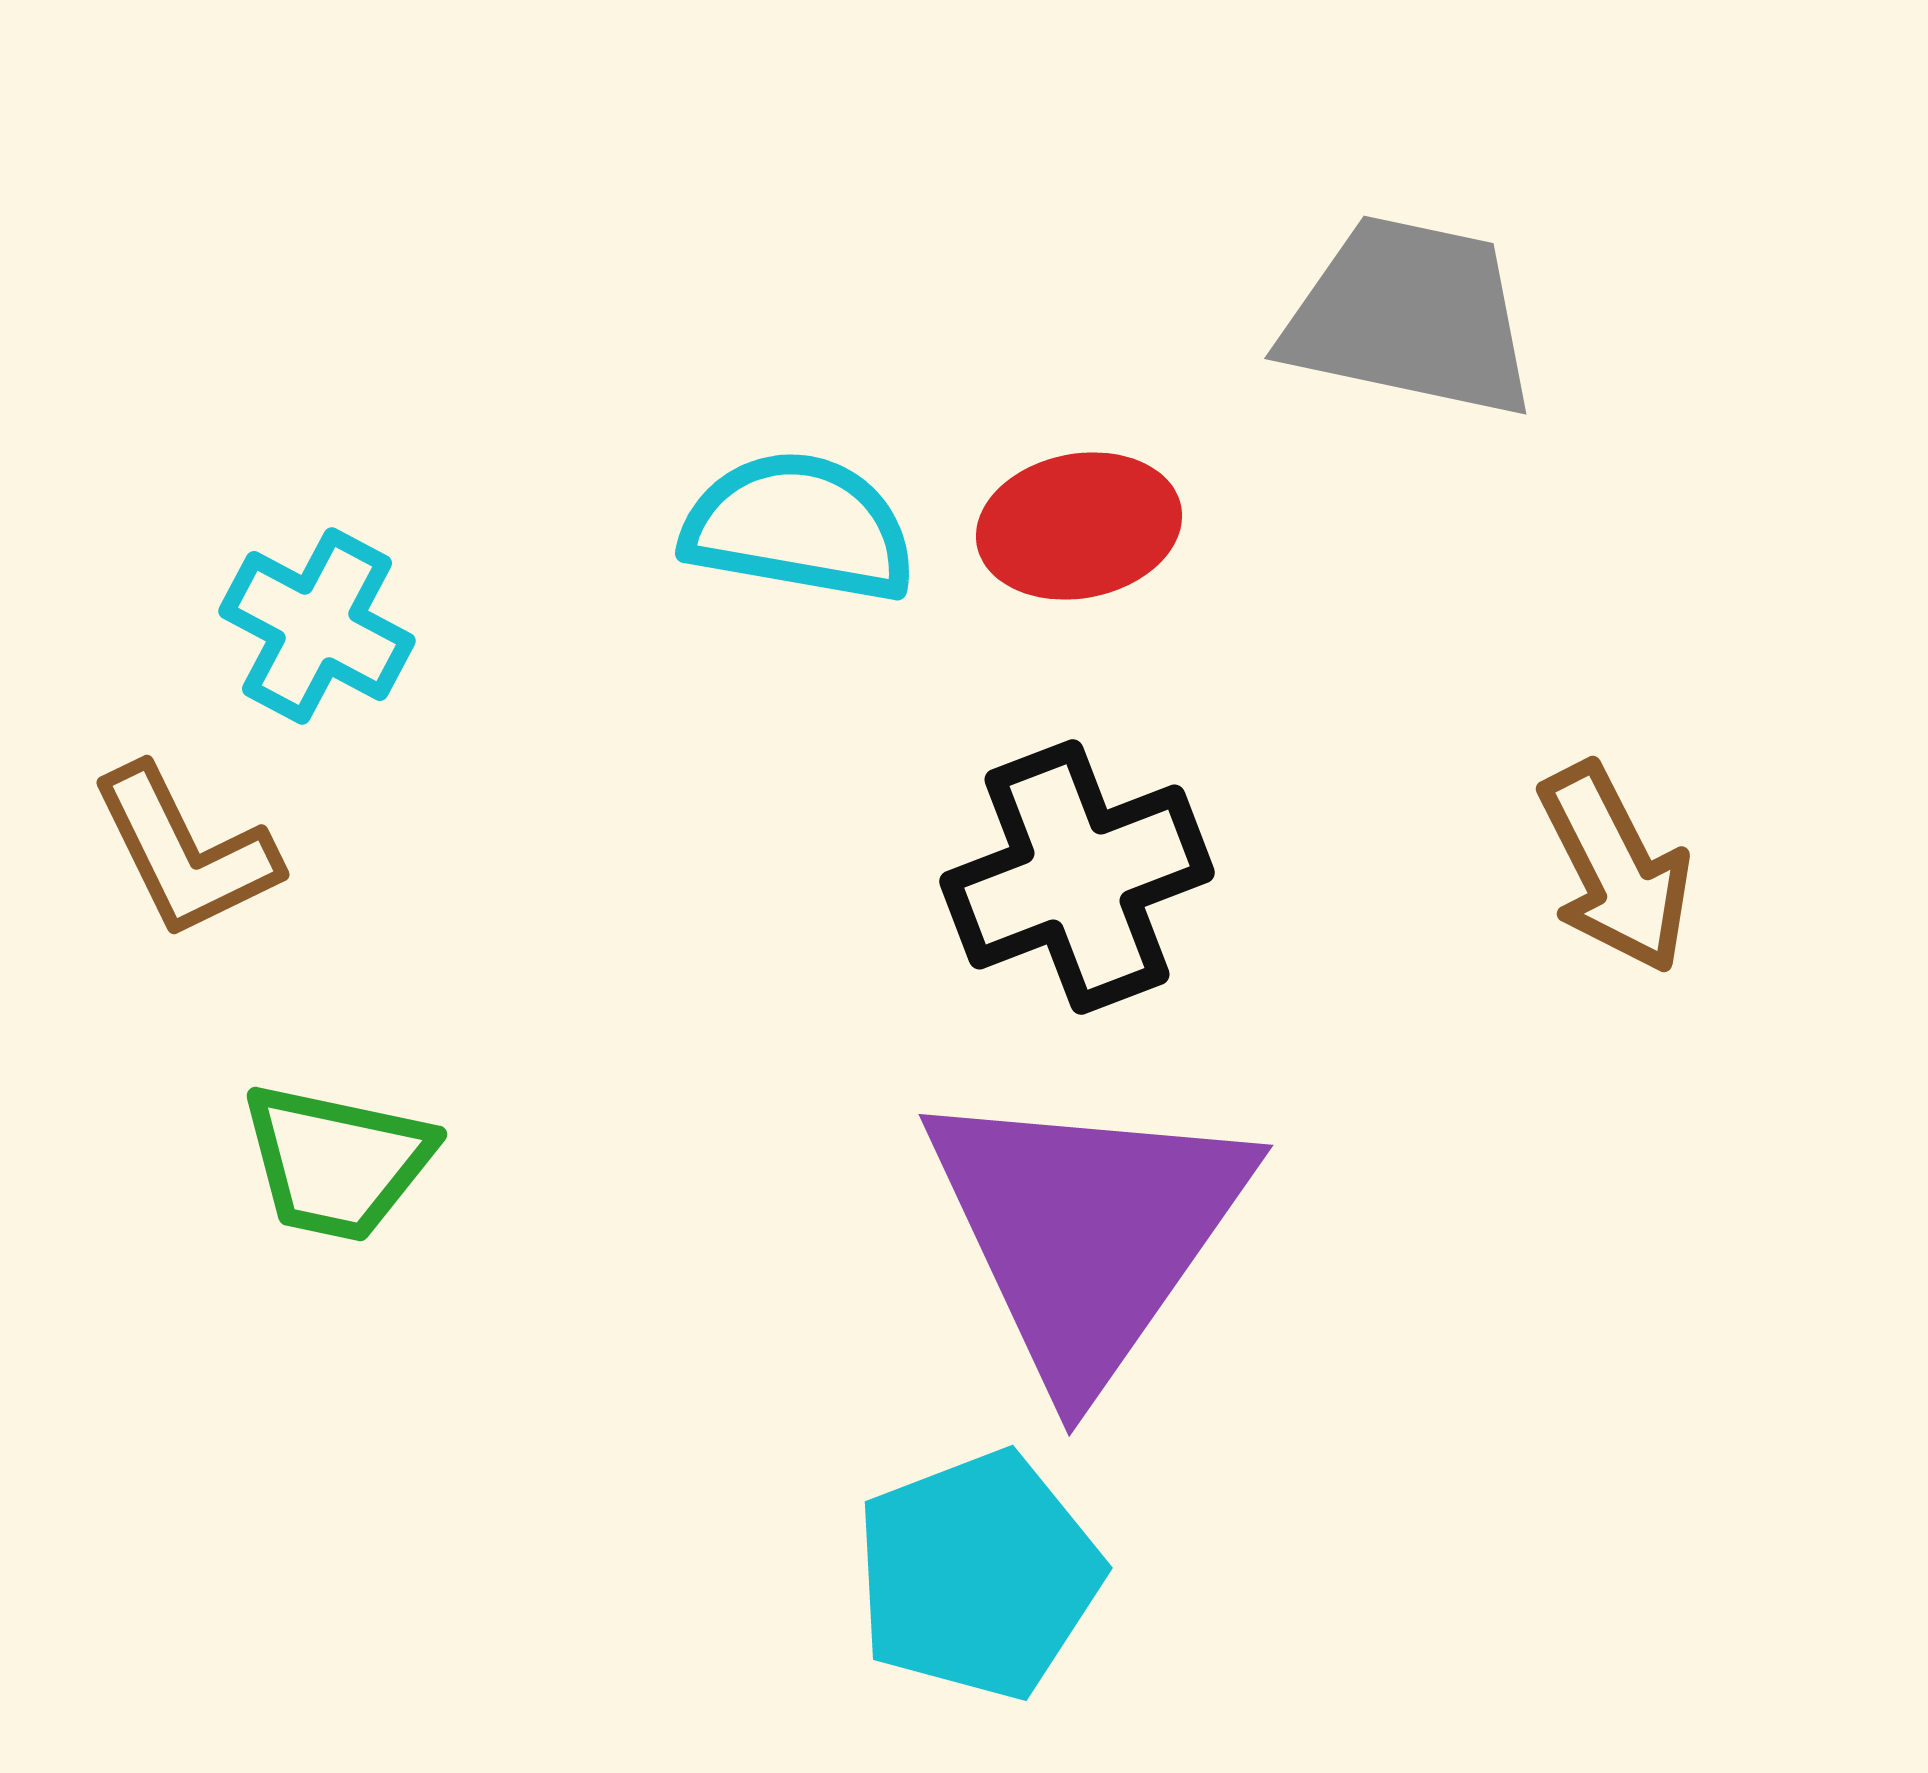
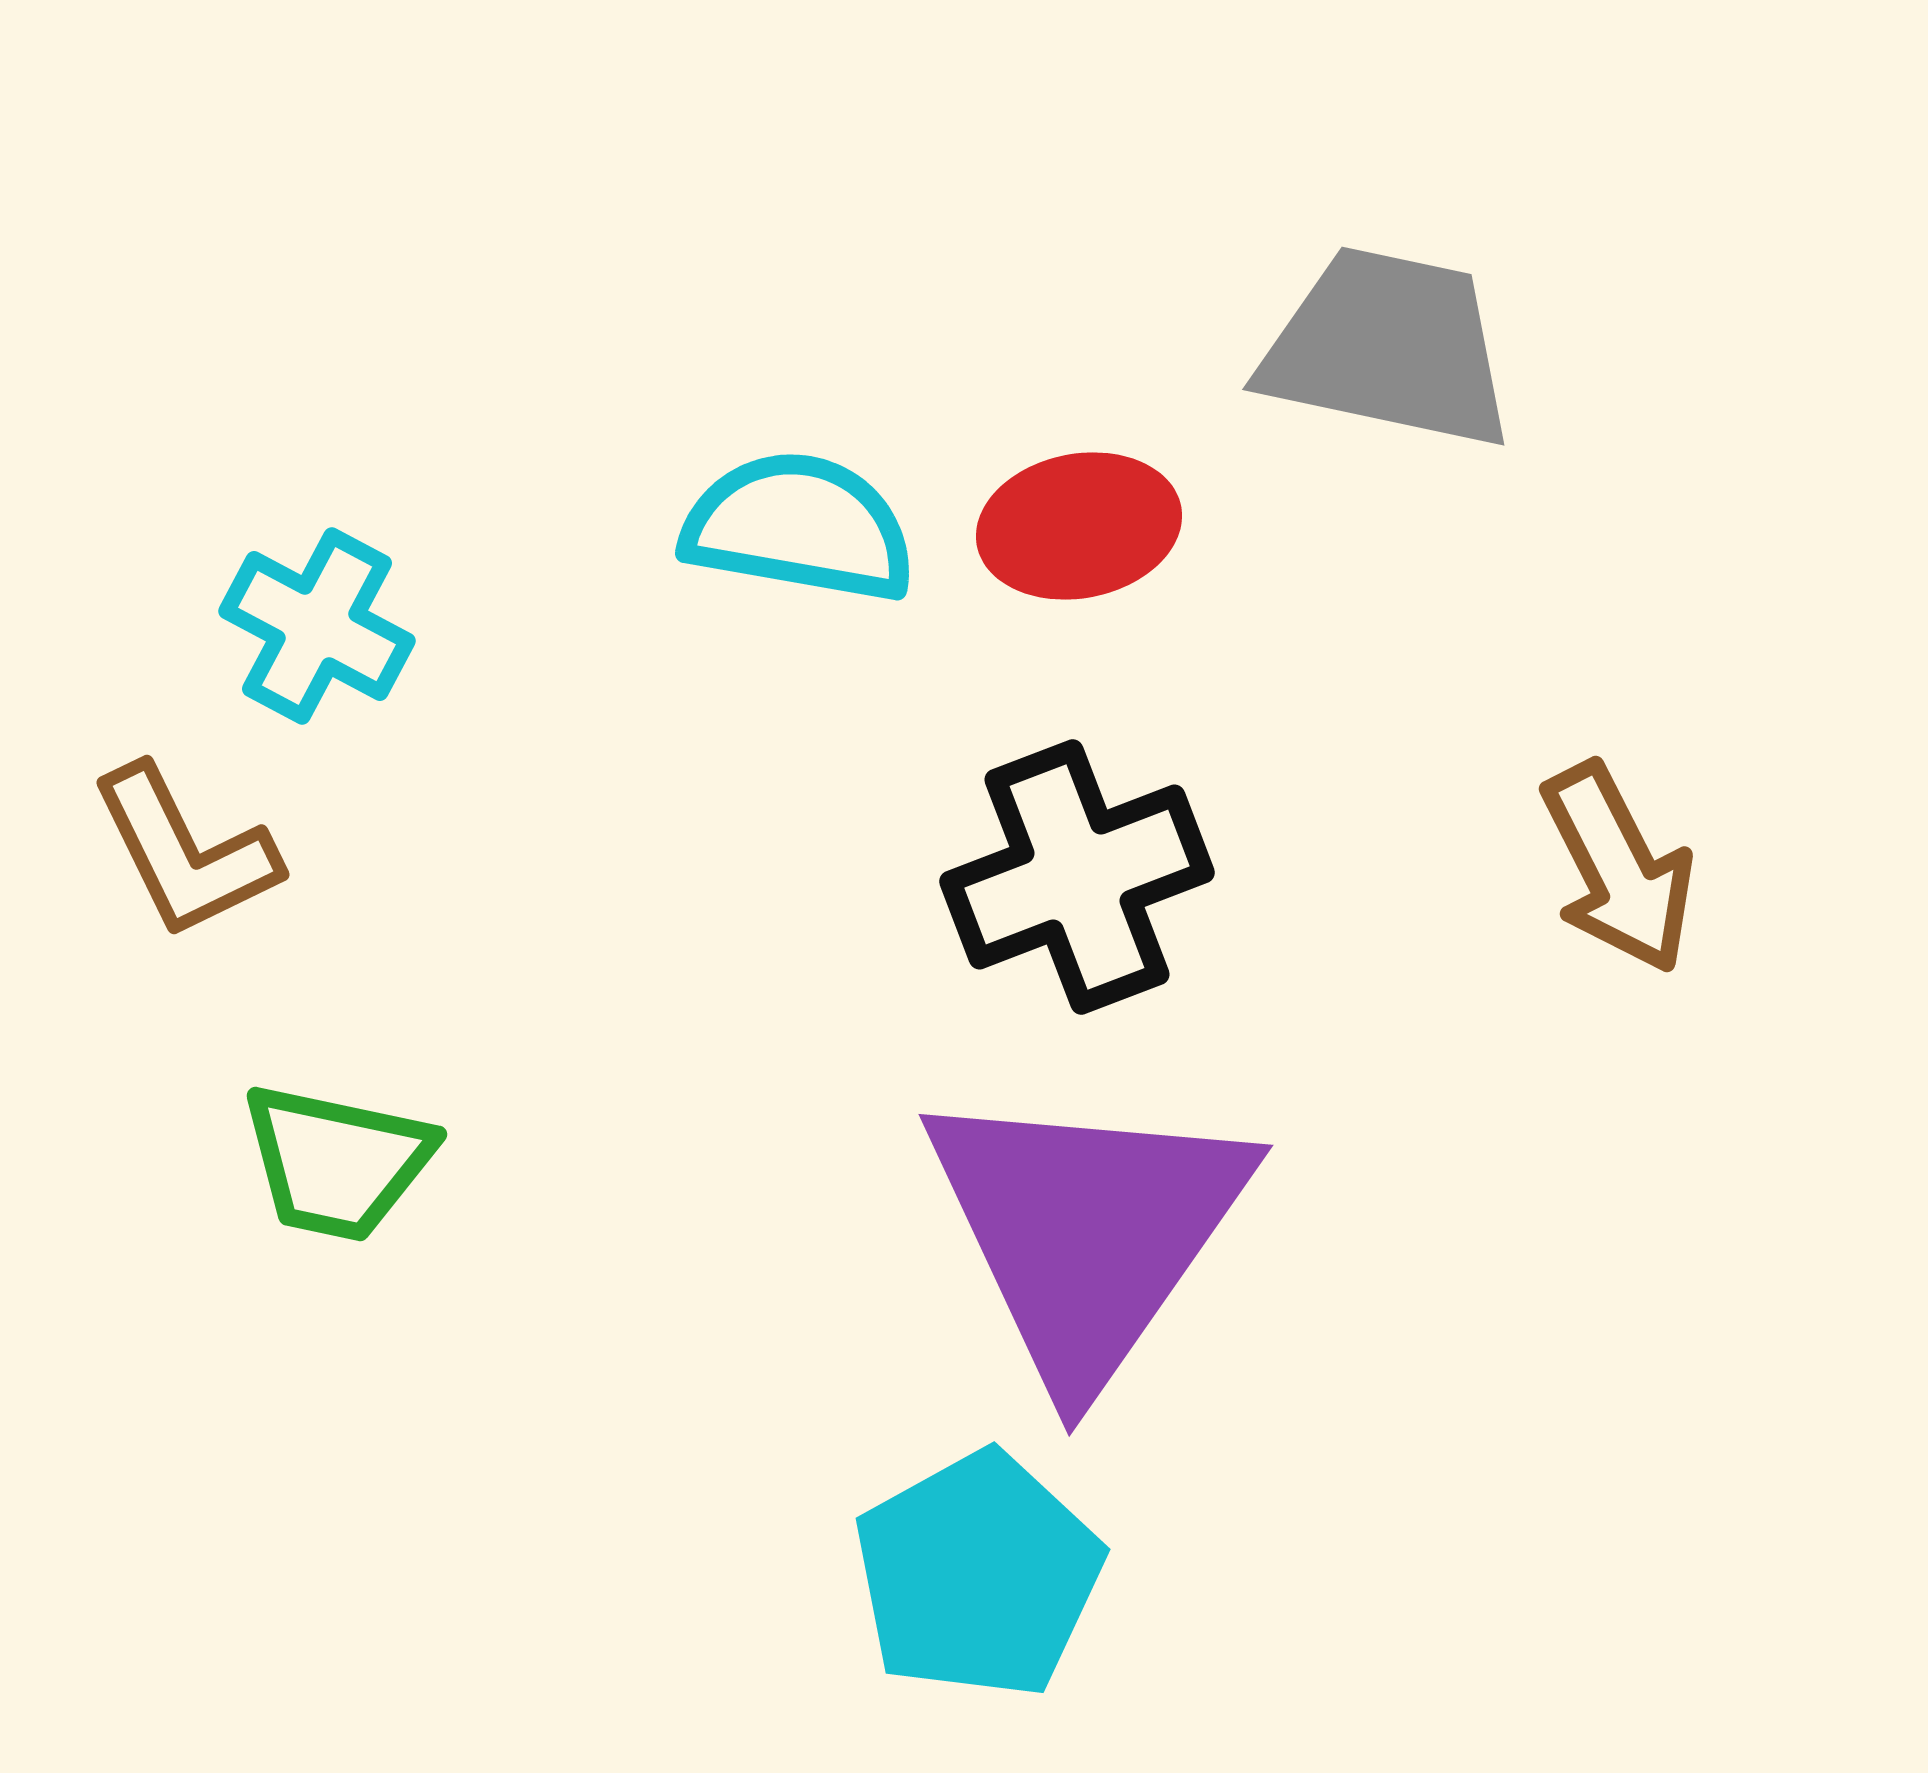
gray trapezoid: moved 22 px left, 31 px down
brown arrow: moved 3 px right
cyan pentagon: rotated 8 degrees counterclockwise
